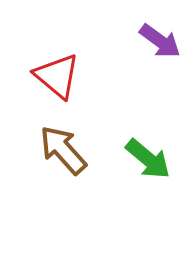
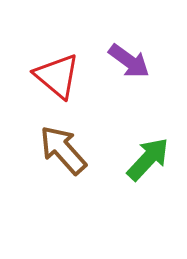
purple arrow: moved 31 px left, 20 px down
green arrow: rotated 87 degrees counterclockwise
